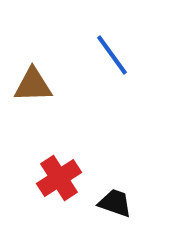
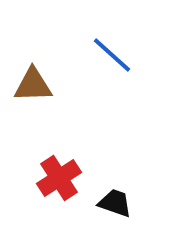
blue line: rotated 12 degrees counterclockwise
